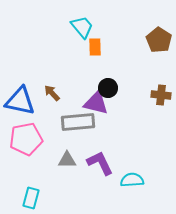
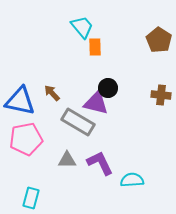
gray rectangle: rotated 36 degrees clockwise
